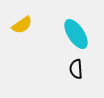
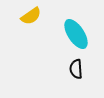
yellow semicircle: moved 9 px right, 9 px up
